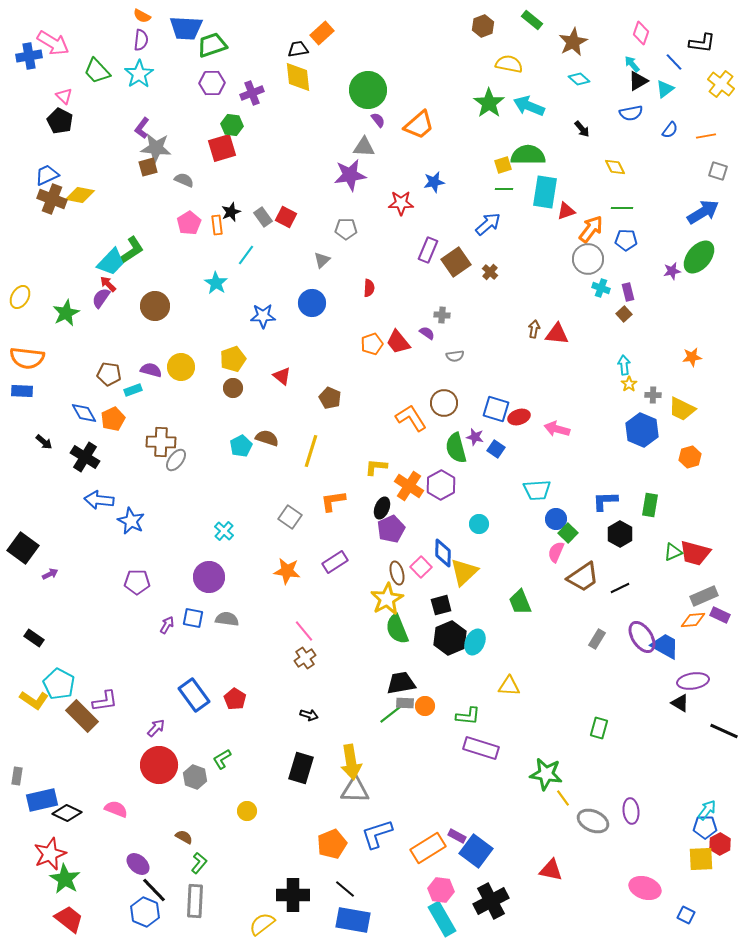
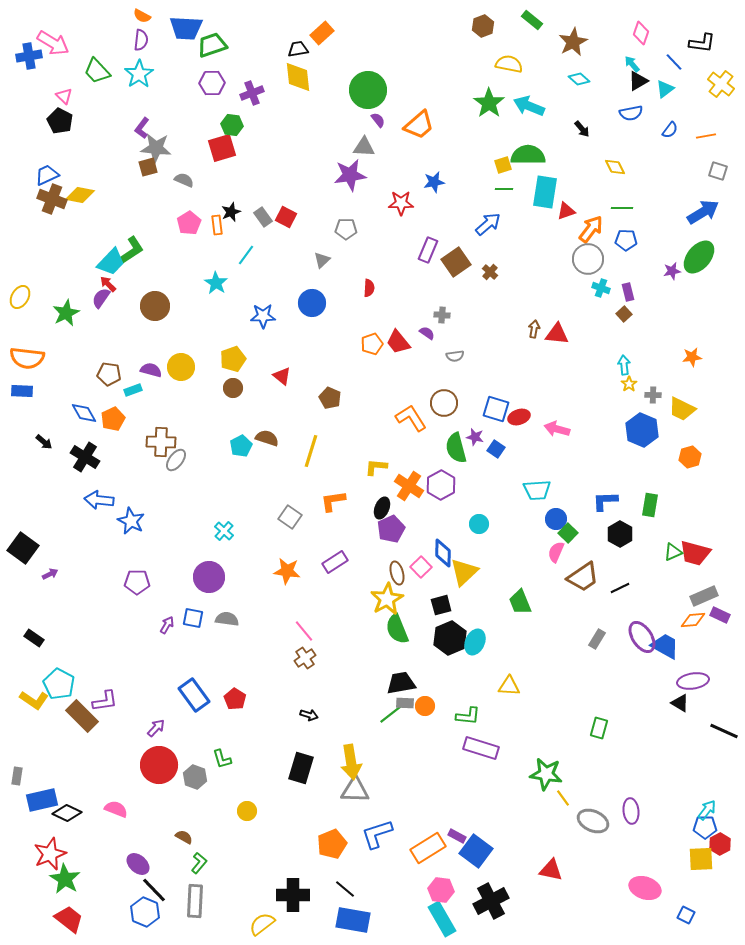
green L-shape at (222, 759): rotated 75 degrees counterclockwise
